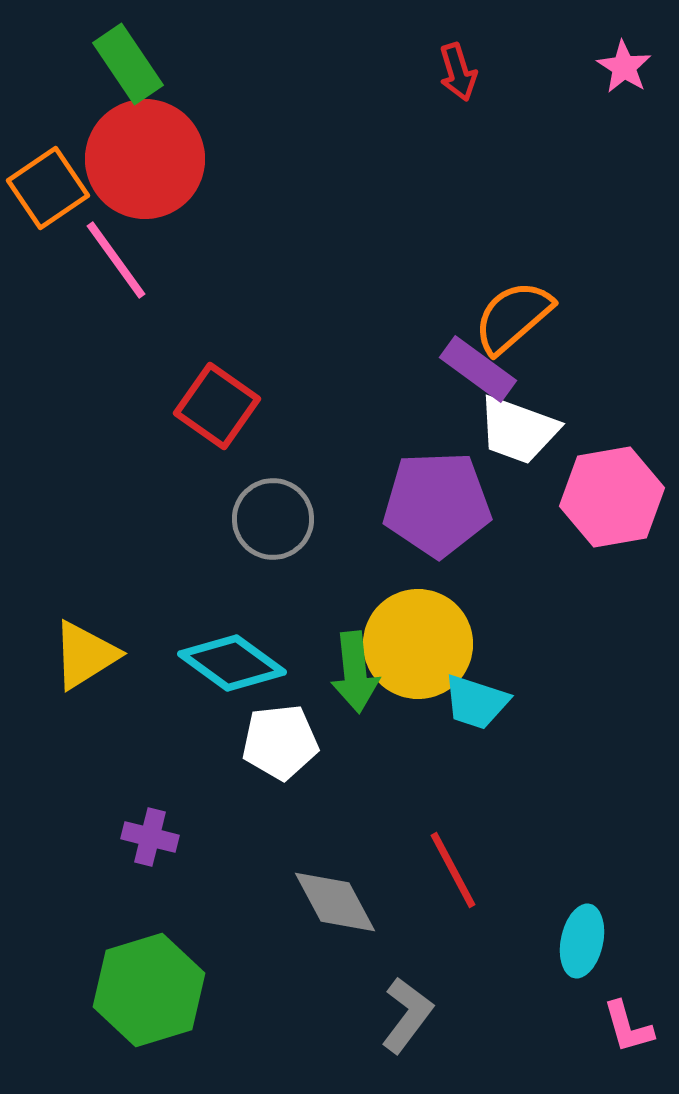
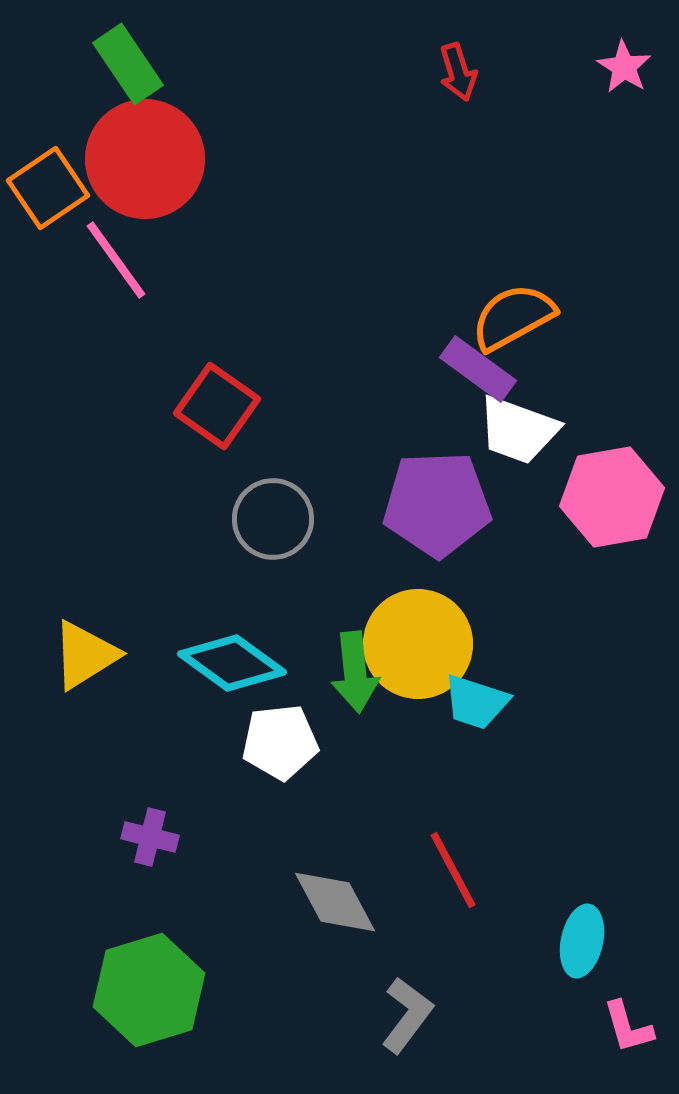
orange semicircle: rotated 12 degrees clockwise
